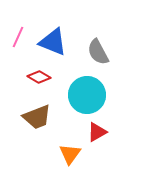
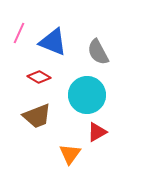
pink line: moved 1 px right, 4 px up
brown trapezoid: moved 1 px up
